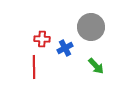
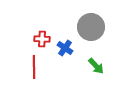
blue cross: rotated 28 degrees counterclockwise
